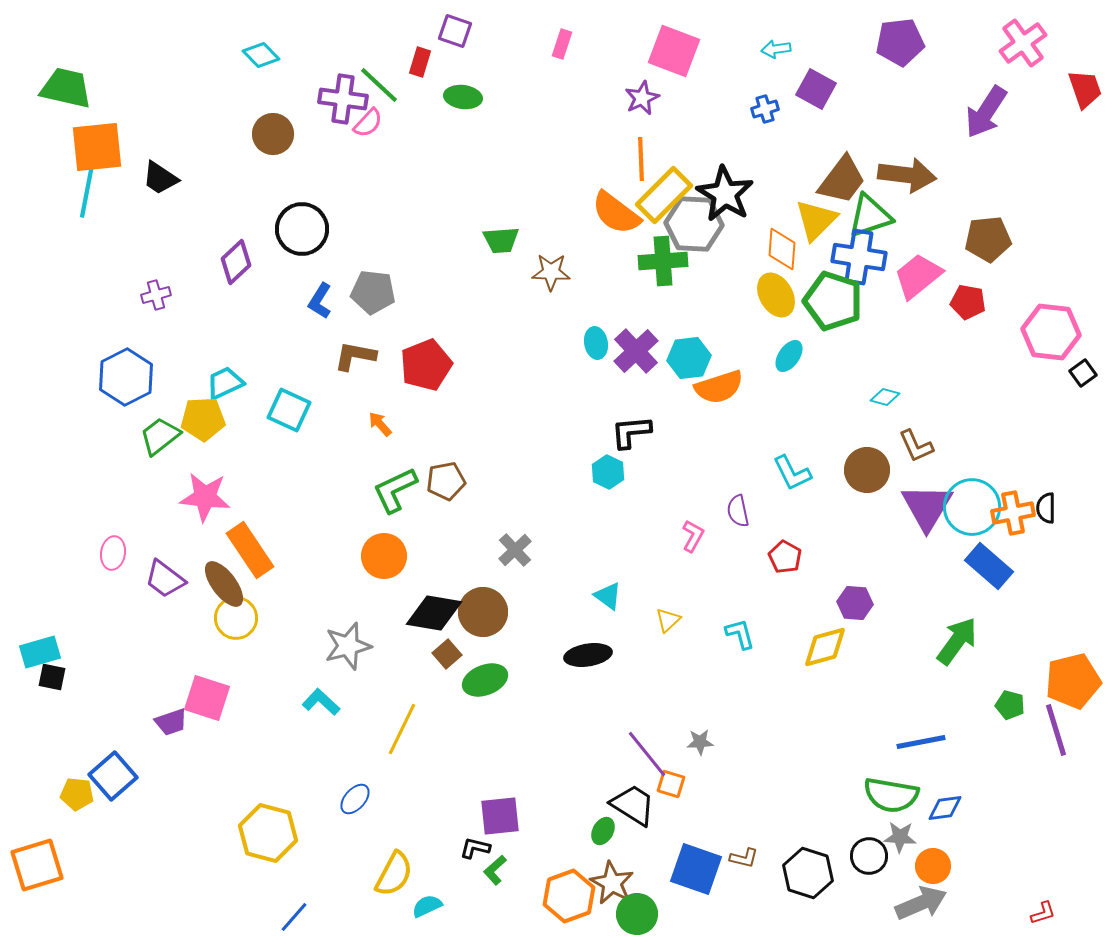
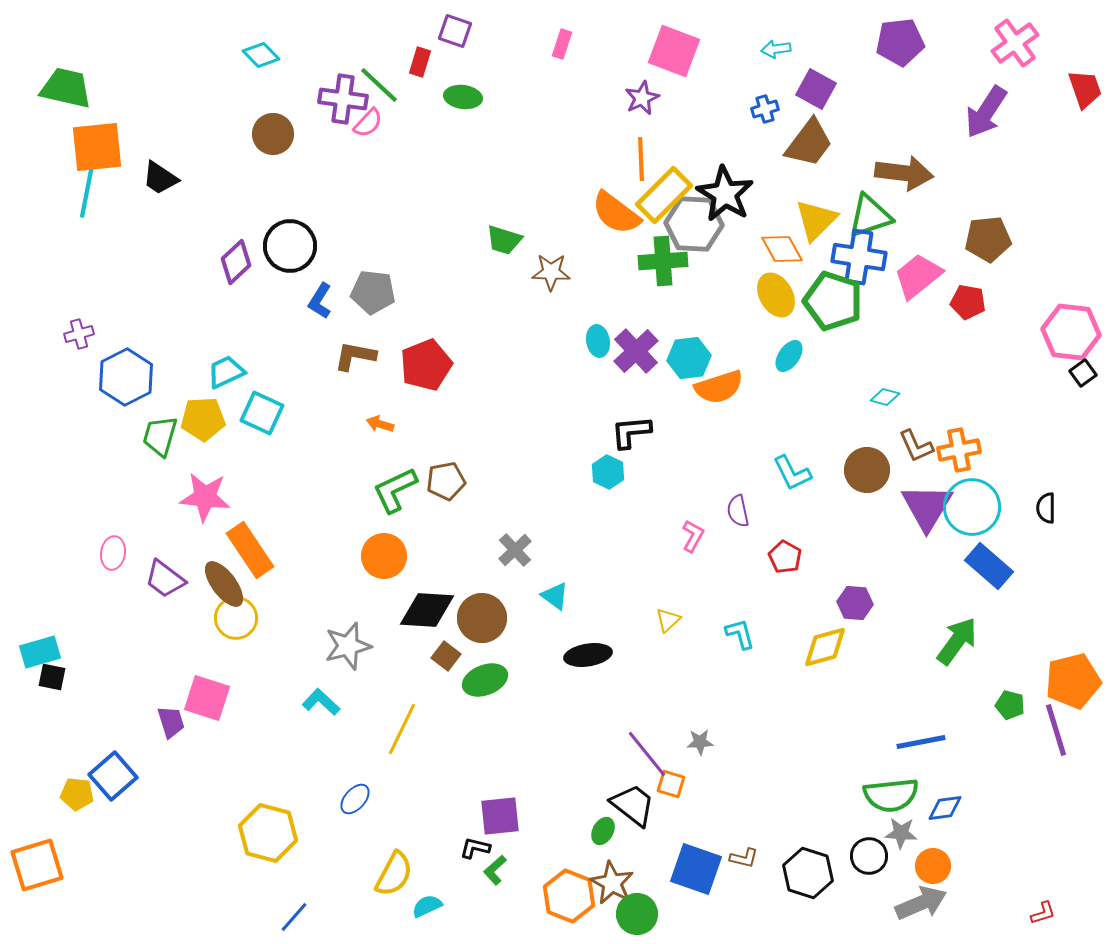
pink cross at (1023, 43): moved 8 px left
brown arrow at (907, 175): moved 3 px left, 2 px up
brown trapezoid at (842, 180): moved 33 px left, 37 px up
black circle at (302, 229): moved 12 px left, 17 px down
green trapezoid at (501, 240): moved 3 px right; rotated 21 degrees clockwise
orange diamond at (782, 249): rotated 33 degrees counterclockwise
purple cross at (156, 295): moved 77 px left, 39 px down
pink hexagon at (1051, 332): moved 20 px right
cyan ellipse at (596, 343): moved 2 px right, 2 px up
cyan trapezoid at (225, 383): moved 1 px right, 11 px up
cyan square at (289, 410): moved 27 px left, 3 px down
orange arrow at (380, 424): rotated 32 degrees counterclockwise
green trapezoid at (160, 436): rotated 36 degrees counterclockwise
orange cross at (1013, 513): moved 54 px left, 63 px up
cyan triangle at (608, 596): moved 53 px left
brown circle at (483, 612): moved 1 px left, 6 px down
black diamond at (434, 613): moved 7 px left, 3 px up; rotated 6 degrees counterclockwise
brown square at (447, 654): moved 1 px left, 2 px down; rotated 12 degrees counterclockwise
purple trapezoid at (171, 722): rotated 88 degrees counterclockwise
green semicircle at (891, 795): rotated 16 degrees counterclockwise
black trapezoid at (633, 805): rotated 6 degrees clockwise
gray star at (900, 837): moved 1 px right, 4 px up
orange hexagon at (569, 896): rotated 18 degrees counterclockwise
